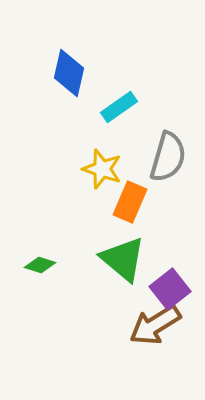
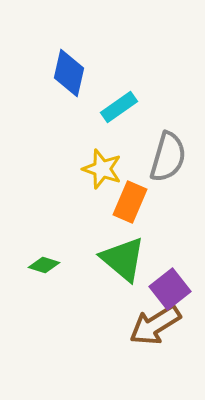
green diamond: moved 4 px right
